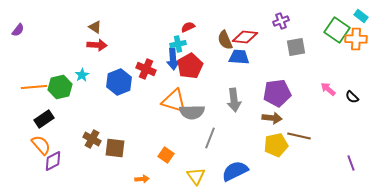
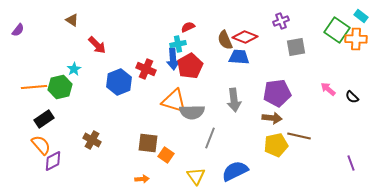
brown triangle: moved 23 px left, 7 px up
red diamond: rotated 15 degrees clockwise
red arrow: rotated 42 degrees clockwise
cyan star: moved 8 px left, 6 px up
brown cross: moved 1 px down
brown square: moved 33 px right, 5 px up
